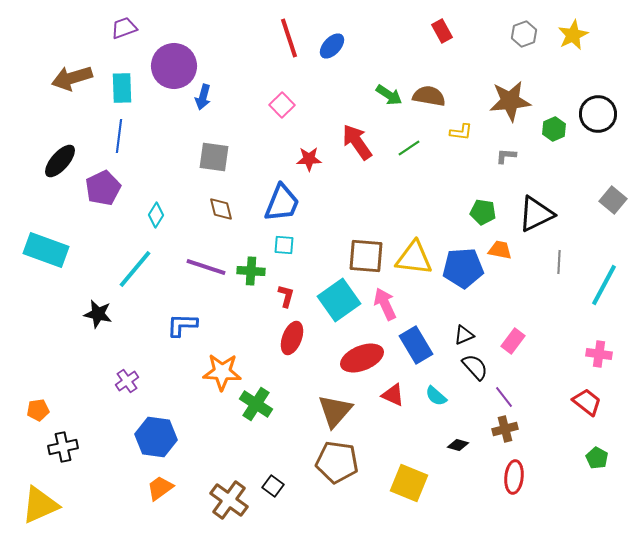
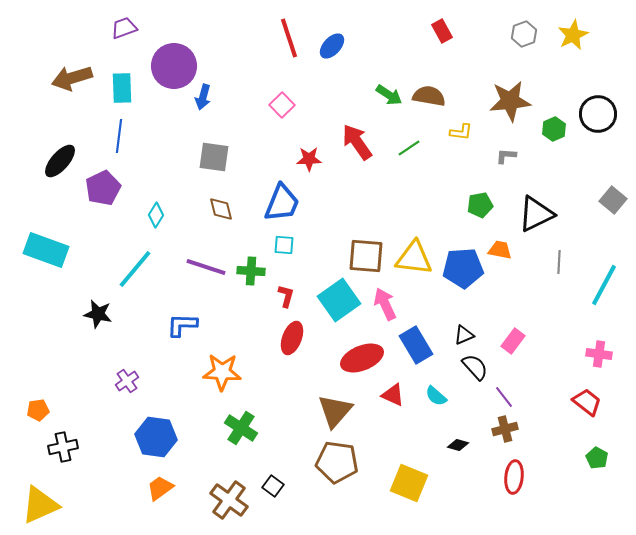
green pentagon at (483, 212): moved 3 px left, 7 px up; rotated 20 degrees counterclockwise
green cross at (256, 404): moved 15 px left, 24 px down
